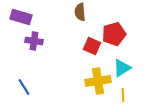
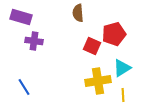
brown semicircle: moved 2 px left, 1 px down
